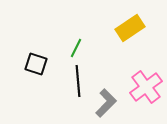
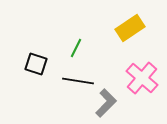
black line: rotated 76 degrees counterclockwise
pink cross: moved 4 px left, 9 px up; rotated 12 degrees counterclockwise
